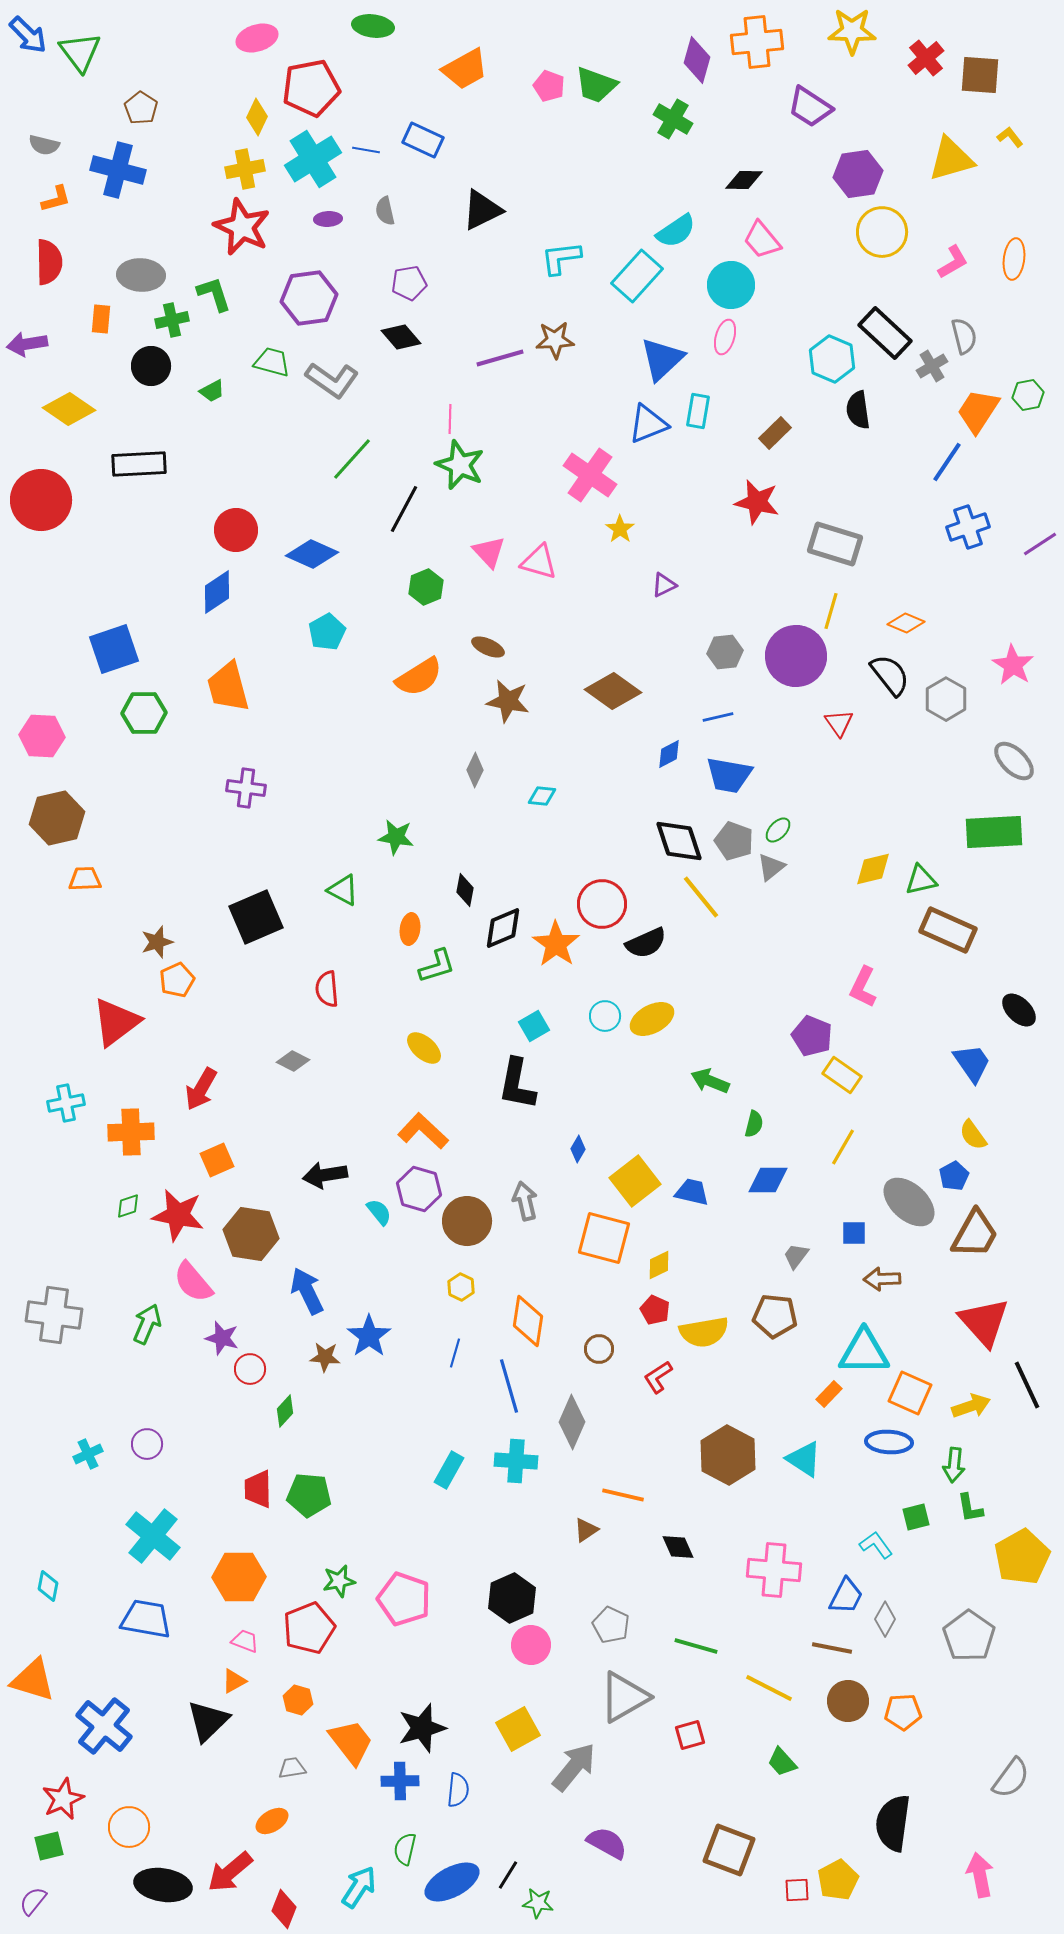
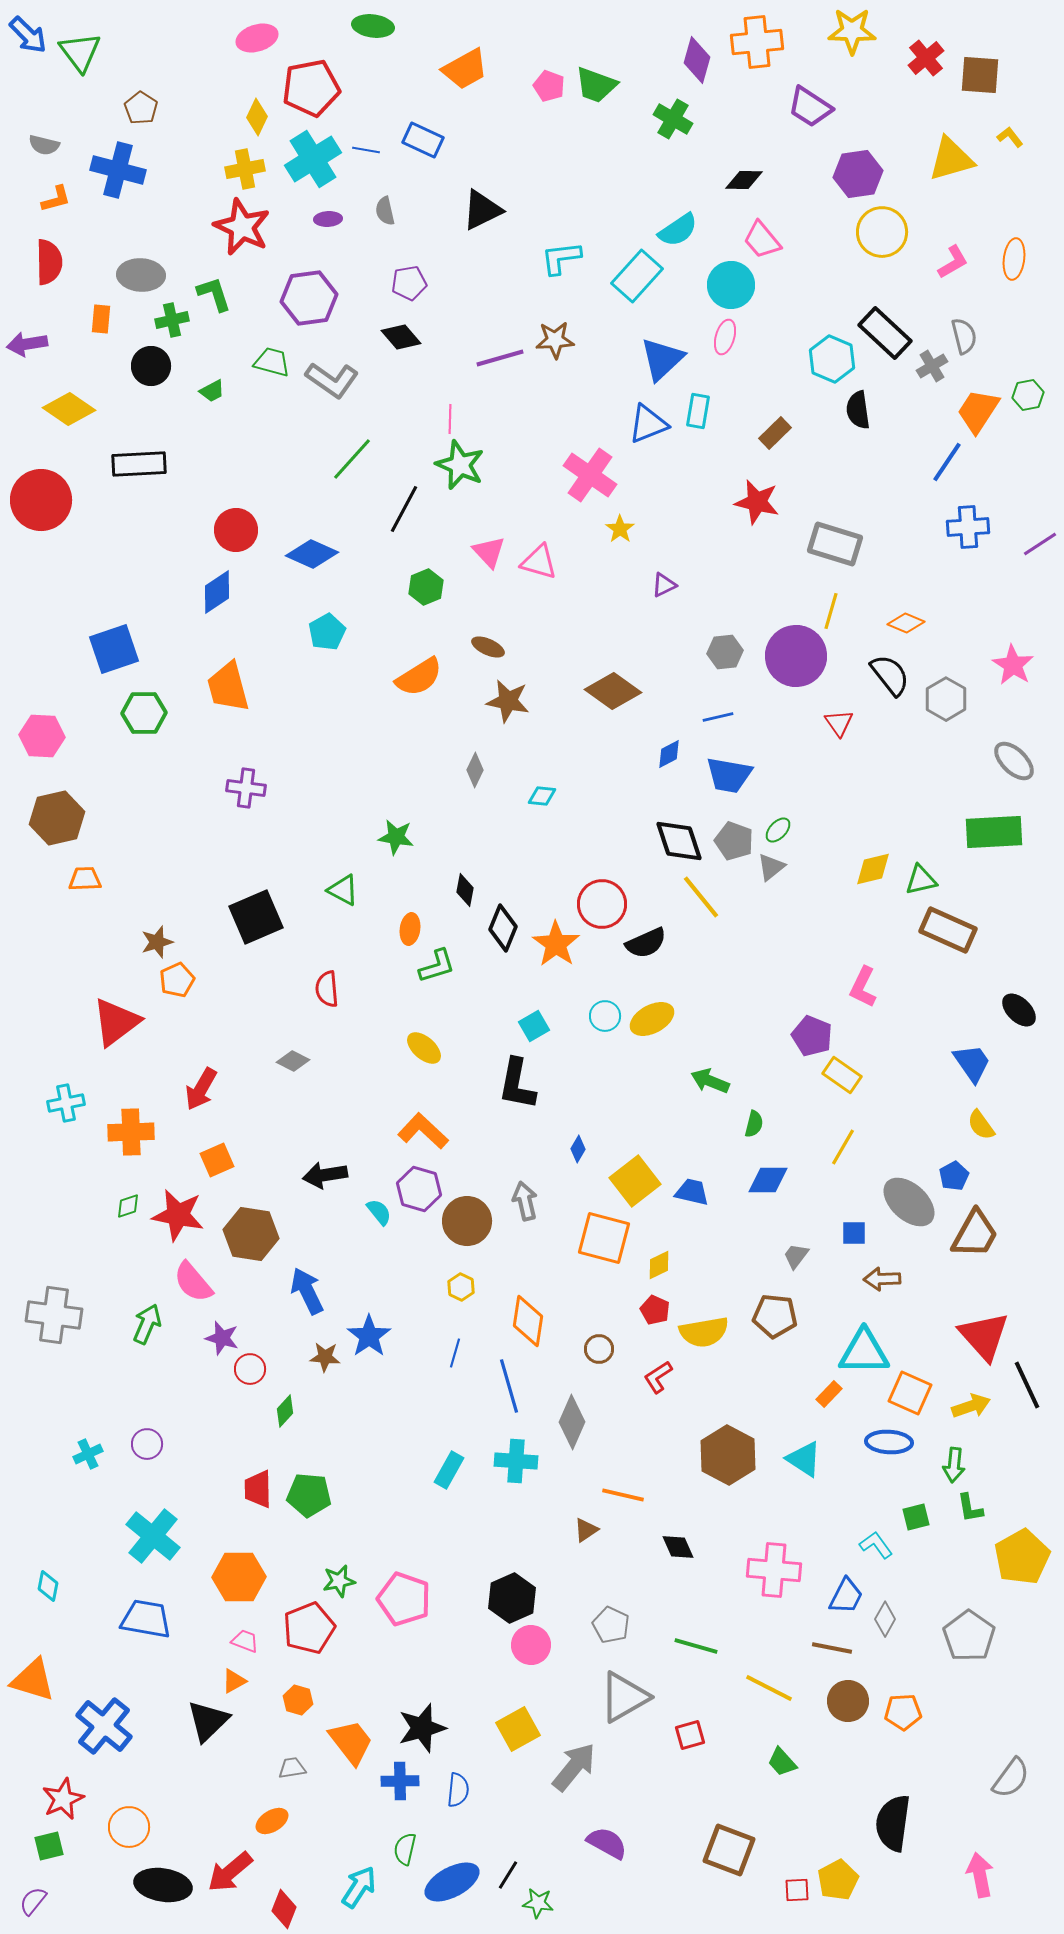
cyan semicircle at (676, 231): moved 2 px right, 1 px up
blue cross at (968, 527): rotated 15 degrees clockwise
black diamond at (503, 928): rotated 45 degrees counterclockwise
yellow semicircle at (973, 1135): moved 8 px right, 10 px up
red triangle at (984, 1322): moved 14 px down
